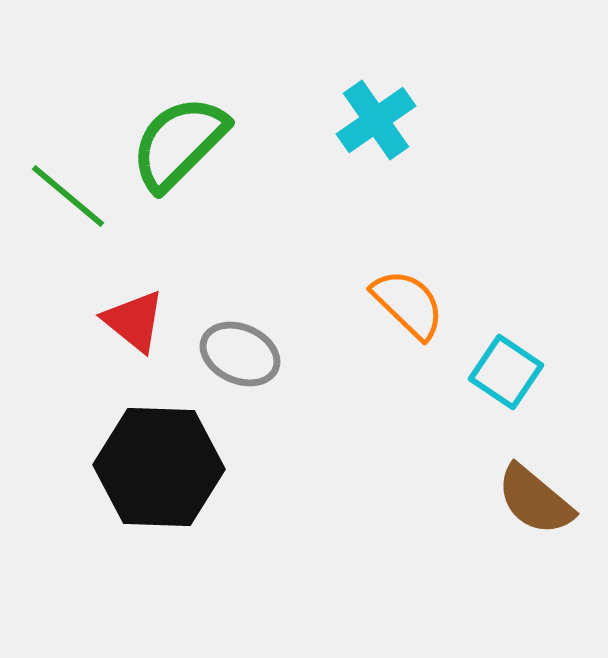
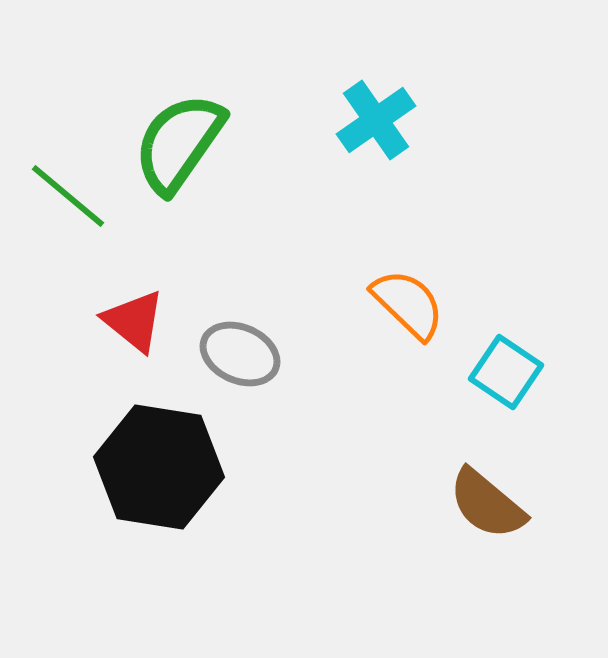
green semicircle: rotated 10 degrees counterclockwise
black hexagon: rotated 7 degrees clockwise
brown semicircle: moved 48 px left, 4 px down
